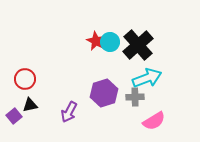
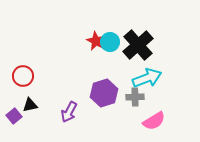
red circle: moved 2 px left, 3 px up
